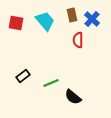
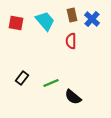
red semicircle: moved 7 px left, 1 px down
black rectangle: moved 1 px left, 2 px down; rotated 16 degrees counterclockwise
